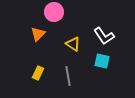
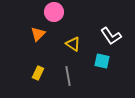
white L-shape: moved 7 px right
